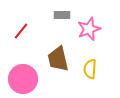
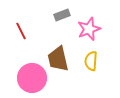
gray rectangle: rotated 21 degrees counterclockwise
red line: rotated 66 degrees counterclockwise
yellow semicircle: moved 1 px right, 8 px up
pink circle: moved 9 px right, 1 px up
